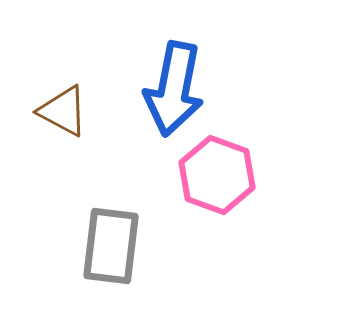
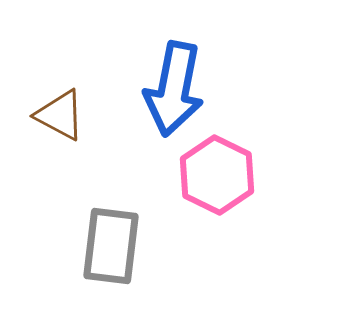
brown triangle: moved 3 px left, 4 px down
pink hexagon: rotated 6 degrees clockwise
